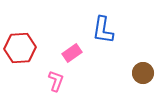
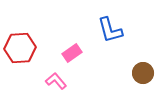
blue L-shape: moved 7 px right; rotated 24 degrees counterclockwise
pink L-shape: rotated 60 degrees counterclockwise
